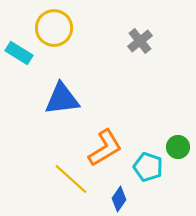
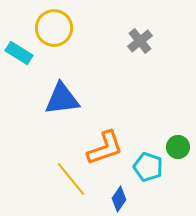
orange L-shape: rotated 12 degrees clockwise
yellow line: rotated 9 degrees clockwise
